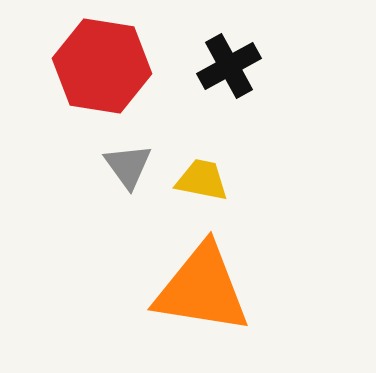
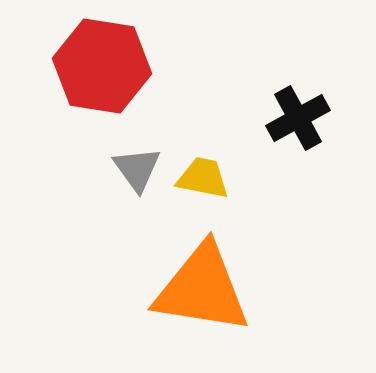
black cross: moved 69 px right, 52 px down
gray triangle: moved 9 px right, 3 px down
yellow trapezoid: moved 1 px right, 2 px up
